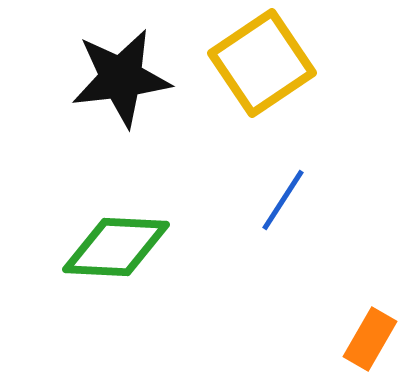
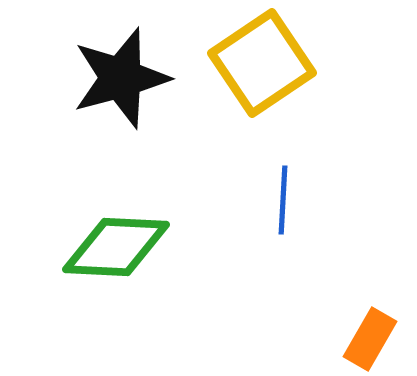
black star: rotated 8 degrees counterclockwise
blue line: rotated 30 degrees counterclockwise
